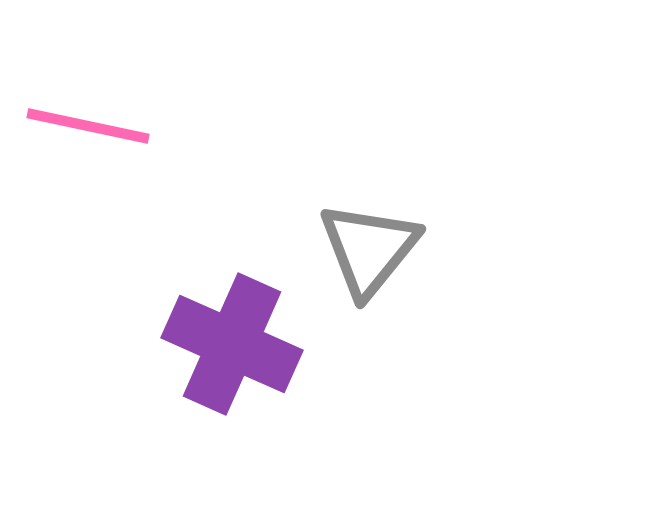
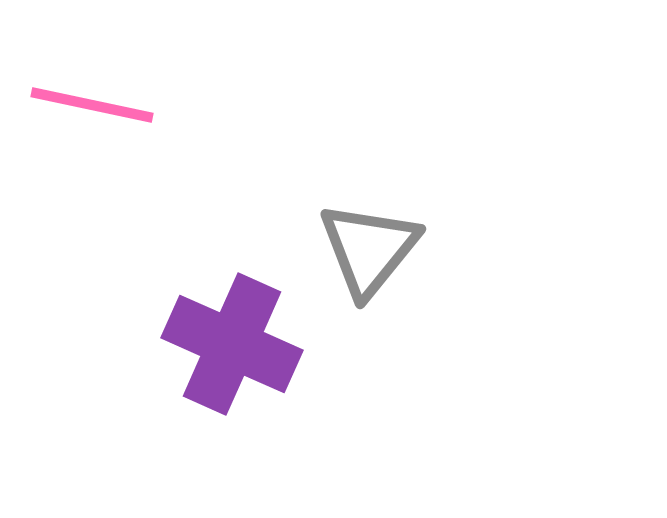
pink line: moved 4 px right, 21 px up
